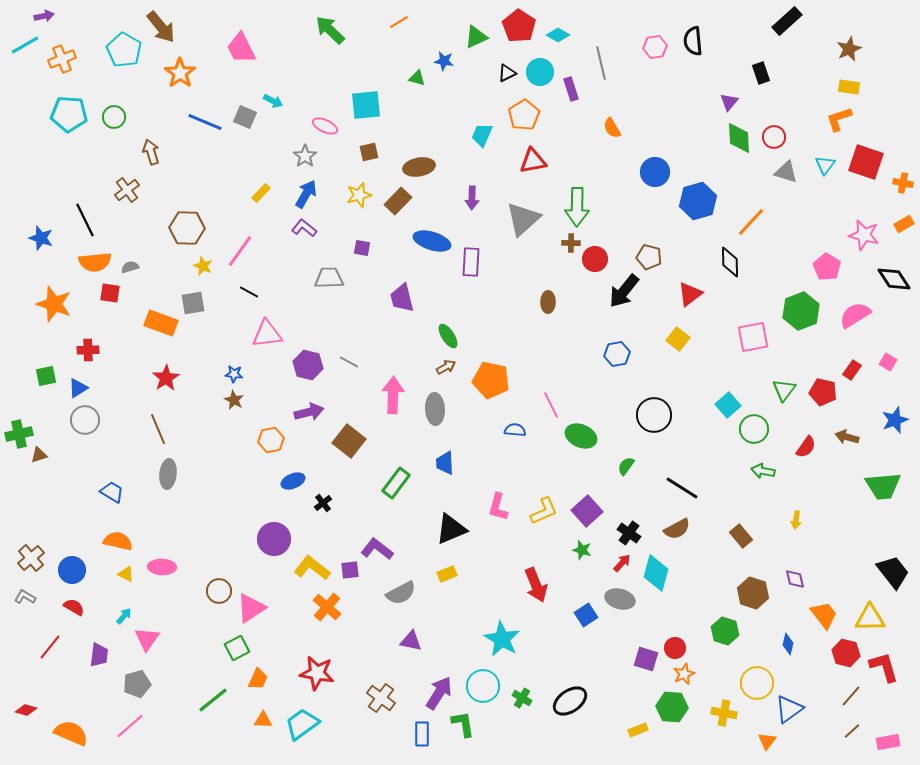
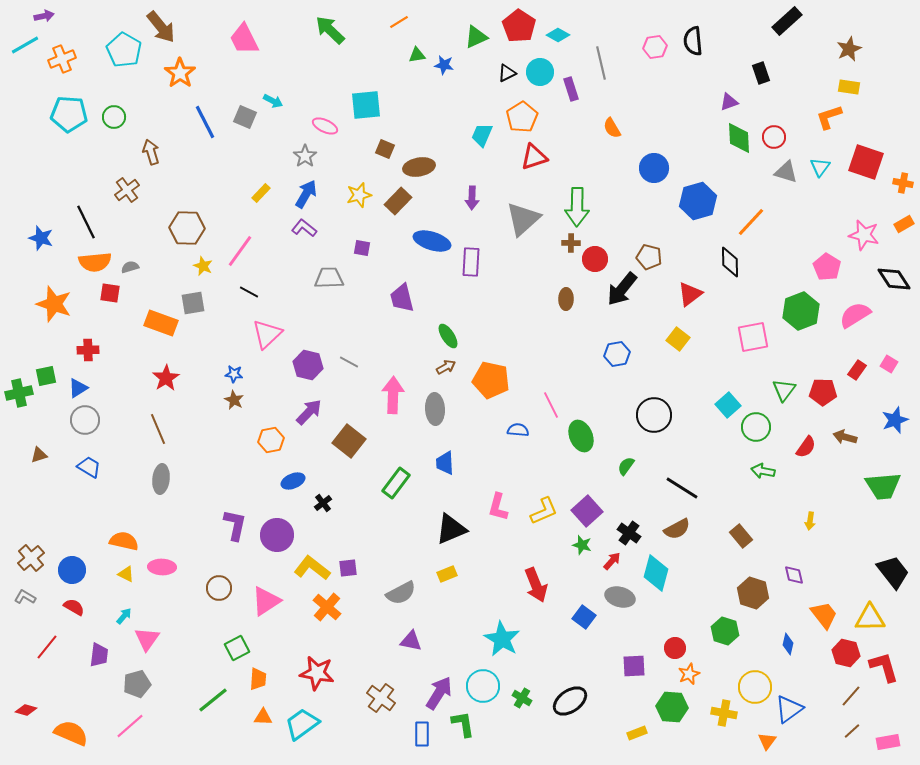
pink trapezoid at (241, 48): moved 3 px right, 9 px up
blue star at (444, 61): moved 4 px down
green triangle at (417, 78): moved 23 px up; rotated 24 degrees counterclockwise
purple triangle at (729, 102): rotated 30 degrees clockwise
orange pentagon at (524, 115): moved 2 px left, 2 px down
orange L-shape at (839, 119): moved 10 px left, 2 px up
blue line at (205, 122): rotated 40 degrees clockwise
brown square at (369, 152): moved 16 px right, 3 px up; rotated 36 degrees clockwise
red triangle at (533, 161): moved 1 px right, 4 px up; rotated 8 degrees counterclockwise
cyan triangle at (825, 165): moved 5 px left, 2 px down
blue circle at (655, 172): moved 1 px left, 4 px up
black line at (85, 220): moved 1 px right, 2 px down
black arrow at (624, 291): moved 2 px left, 2 px up
brown ellipse at (548, 302): moved 18 px right, 3 px up
pink triangle at (267, 334): rotated 36 degrees counterclockwise
pink square at (888, 362): moved 1 px right, 2 px down
red rectangle at (852, 370): moved 5 px right
red pentagon at (823, 392): rotated 12 degrees counterclockwise
purple arrow at (309, 412): rotated 32 degrees counterclockwise
green circle at (754, 429): moved 2 px right, 2 px up
blue semicircle at (515, 430): moved 3 px right
green cross at (19, 434): moved 41 px up
green ellipse at (581, 436): rotated 44 degrees clockwise
brown arrow at (847, 437): moved 2 px left
gray ellipse at (168, 474): moved 7 px left, 5 px down
blue trapezoid at (112, 492): moved 23 px left, 25 px up
yellow arrow at (796, 520): moved 14 px right, 1 px down
purple circle at (274, 539): moved 3 px right, 4 px up
orange semicircle at (118, 541): moved 6 px right
purple L-shape at (377, 549): moved 142 px left, 24 px up; rotated 64 degrees clockwise
green star at (582, 550): moved 5 px up
red arrow at (622, 563): moved 10 px left, 2 px up
purple square at (350, 570): moved 2 px left, 2 px up
purple diamond at (795, 579): moved 1 px left, 4 px up
brown circle at (219, 591): moved 3 px up
gray ellipse at (620, 599): moved 2 px up
pink triangle at (251, 608): moved 15 px right, 7 px up
blue square at (586, 615): moved 2 px left, 2 px down; rotated 20 degrees counterclockwise
red line at (50, 647): moved 3 px left
purple square at (646, 659): moved 12 px left, 7 px down; rotated 20 degrees counterclockwise
orange star at (684, 674): moved 5 px right
orange trapezoid at (258, 679): rotated 20 degrees counterclockwise
yellow circle at (757, 683): moved 2 px left, 4 px down
orange triangle at (263, 720): moved 3 px up
yellow rectangle at (638, 730): moved 1 px left, 3 px down
